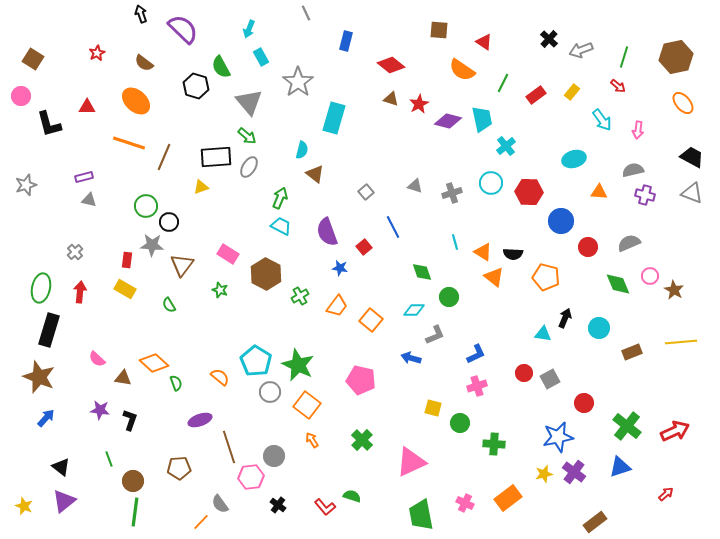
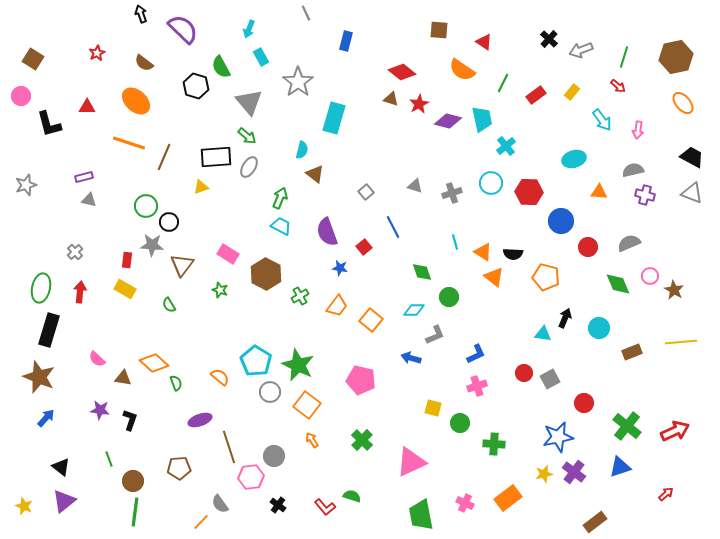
red diamond at (391, 65): moved 11 px right, 7 px down
